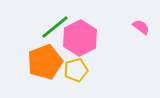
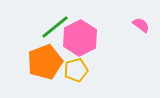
pink semicircle: moved 2 px up
